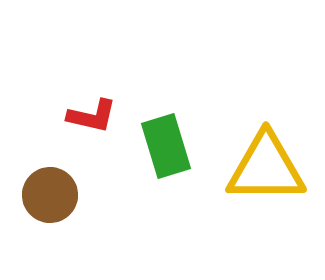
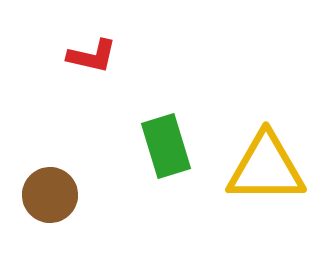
red L-shape: moved 60 px up
